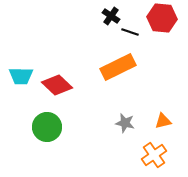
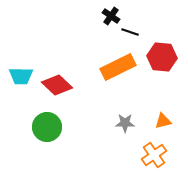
red hexagon: moved 39 px down
gray star: rotated 12 degrees counterclockwise
